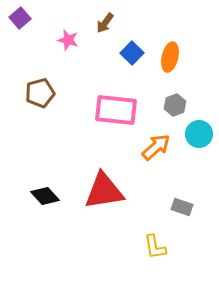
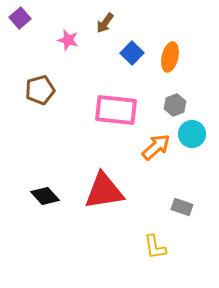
brown pentagon: moved 3 px up
cyan circle: moved 7 px left
